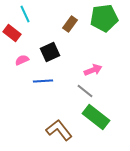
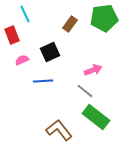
red rectangle: moved 2 px down; rotated 30 degrees clockwise
